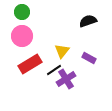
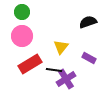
black semicircle: moved 1 px down
yellow triangle: moved 1 px left, 4 px up
black line: rotated 42 degrees clockwise
